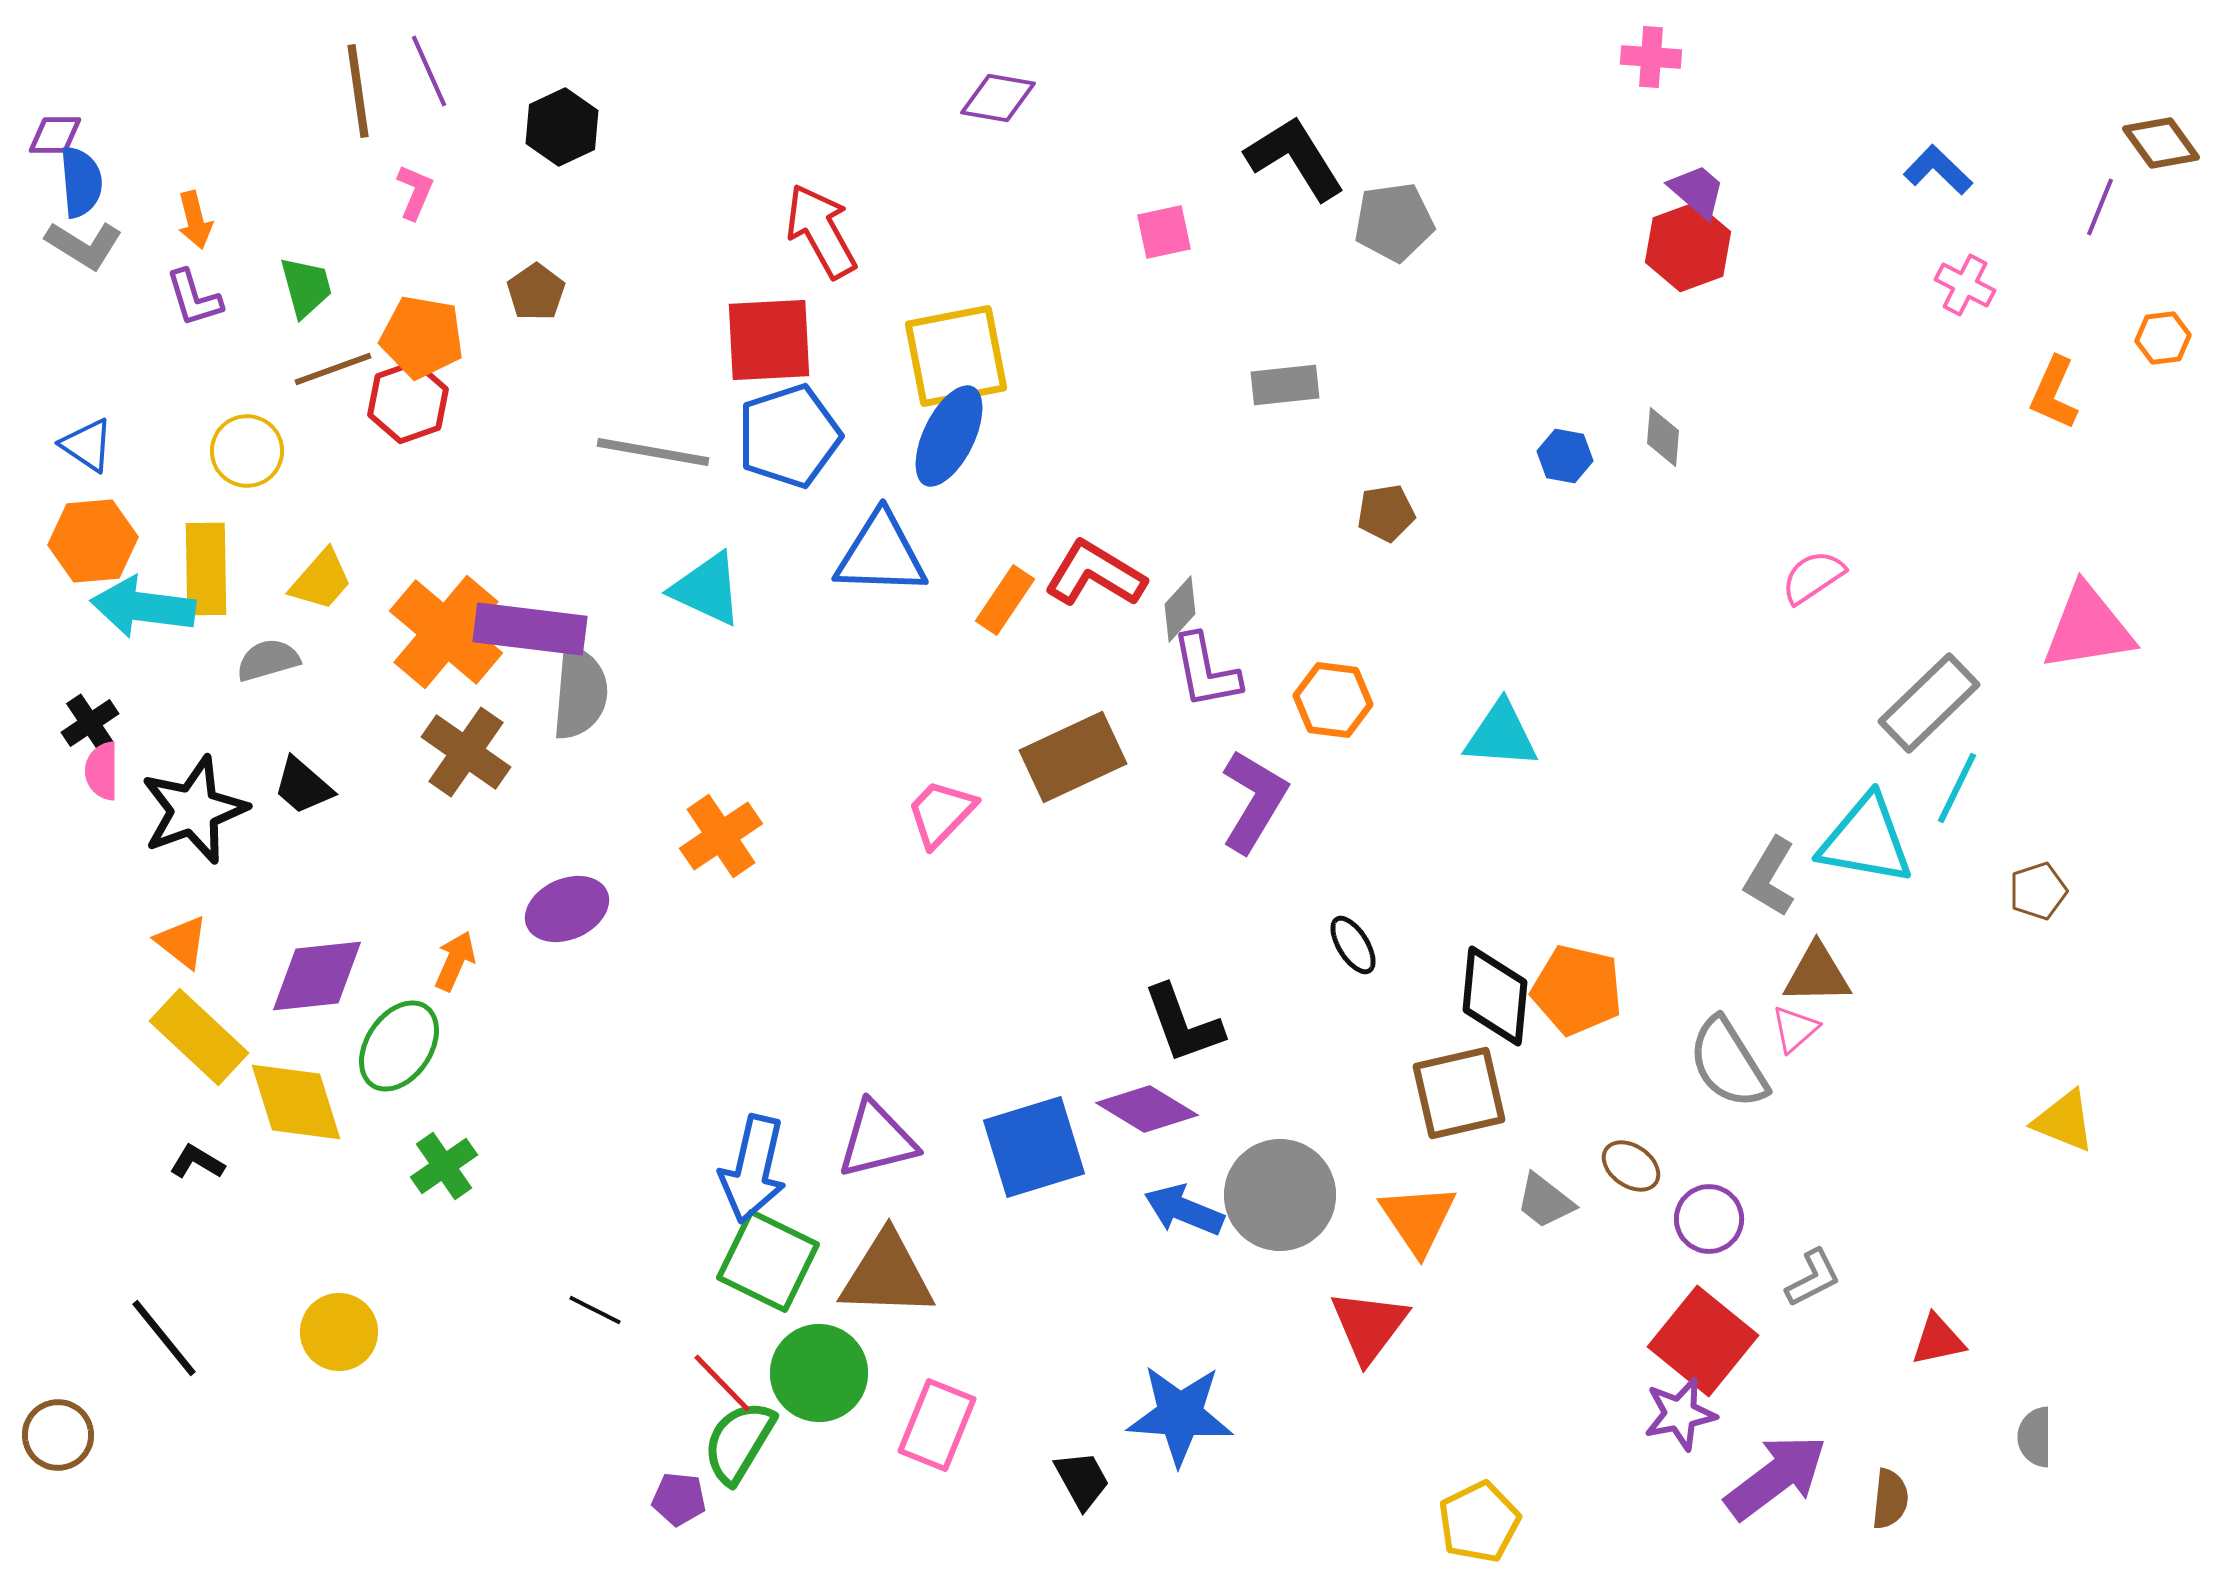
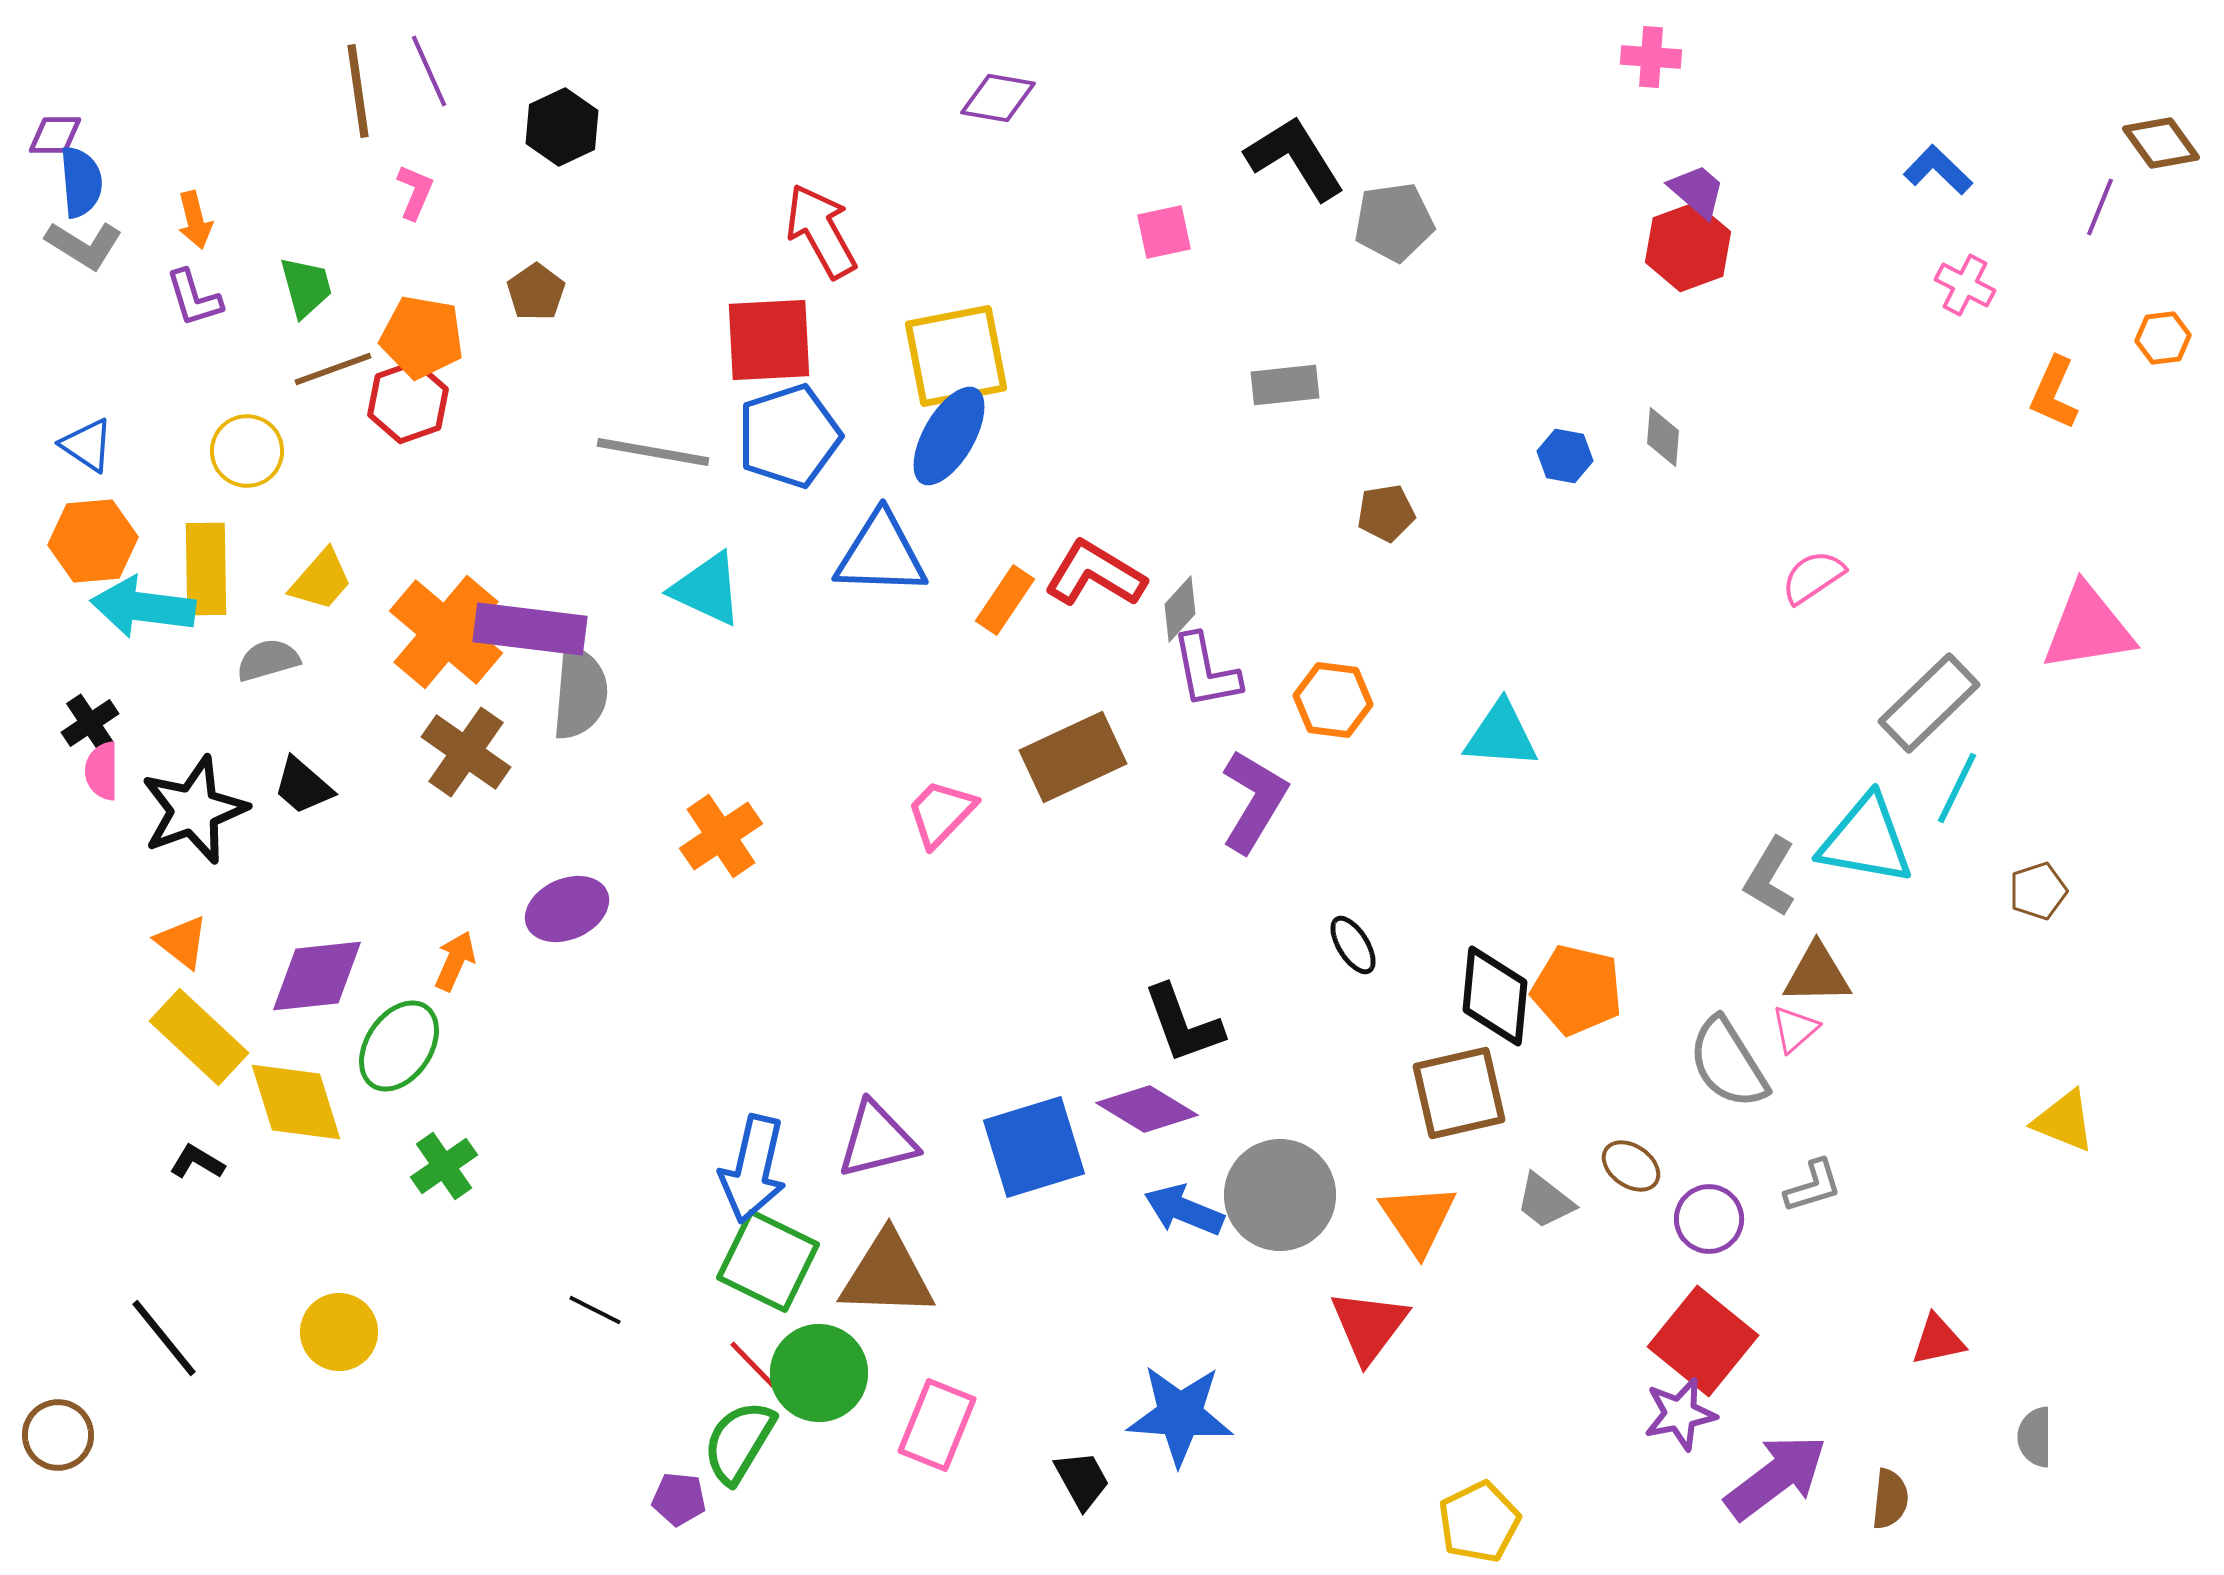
blue ellipse at (949, 436): rotated 4 degrees clockwise
gray L-shape at (1813, 1278): moved 92 px up; rotated 10 degrees clockwise
red line at (722, 1383): moved 36 px right, 13 px up
